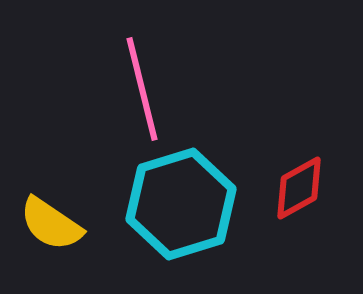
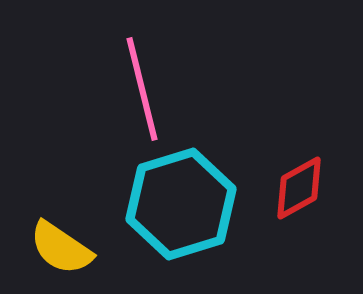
yellow semicircle: moved 10 px right, 24 px down
